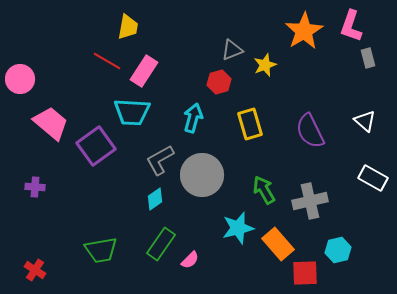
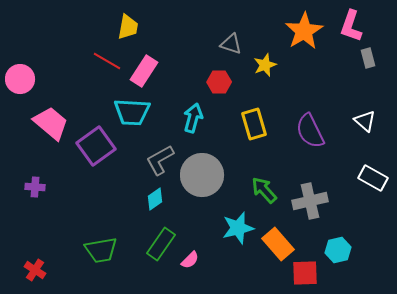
gray triangle: moved 1 px left, 6 px up; rotated 40 degrees clockwise
red hexagon: rotated 15 degrees clockwise
yellow rectangle: moved 4 px right
green arrow: rotated 12 degrees counterclockwise
